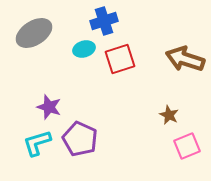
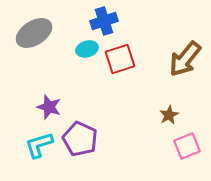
cyan ellipse: moved 3 px right
brown arrow: rotated 69 degrees counterclockwise
brown star: rotated 18 degrees clockwise
cyan L-shape: moved 2 px right, 2 px down
